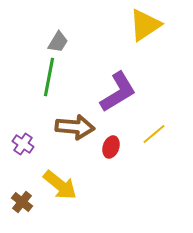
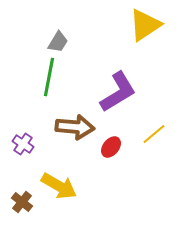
red ellipse: rotated 20 degrees clockwise
yellow arrow: moved 1 px left, 1 px down; rotated 9 degrees counterclockwise
